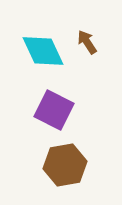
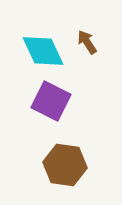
purple square: moved 3 px left, 9 px up
brown hexagon: rotated 18 degrees clockwise
